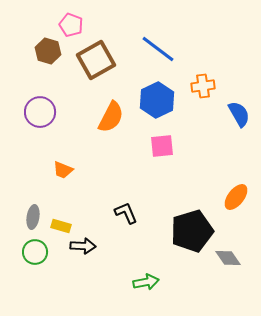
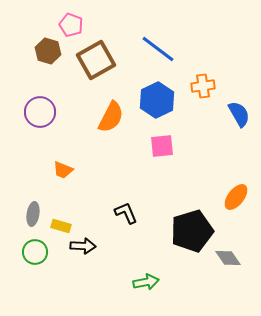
gray ellipse: moved 3 px up
